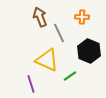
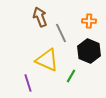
orange cross: moved 7 px right, 4 px down
gray line: moved 2 px right
green line: moved 1 px right; rotated 24 degrees counterclockwise
purple line: moved 3 px left, 1 px up
